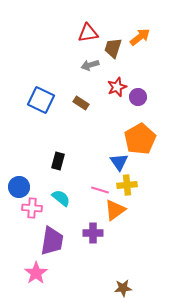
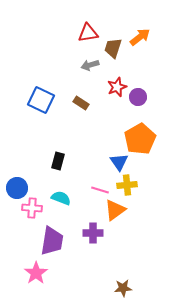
blue circle: moved 2 px left, 1 px down
cyan semicircle: rotated 18 degrees counterclockwise
